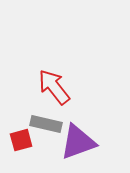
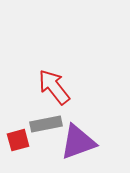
gray rectangle: rotated 24 degrees counterclockwise
red square: moved 3 px left
